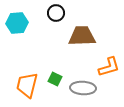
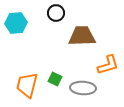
cyan hexagon: moved 1 px left
orange L-shape: moved 1 px left, 2 px up
